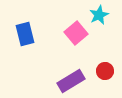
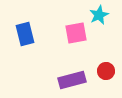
pink square: rotated 30 degrees clockwise
red circle: moved 1 px right
purple rectangle: moved 1 px right, 1 px up; rotated 16 degrees clockwise
